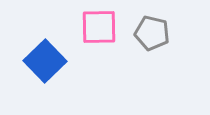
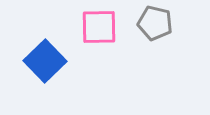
gray pentagon: moved 3 px right, 10 px up
